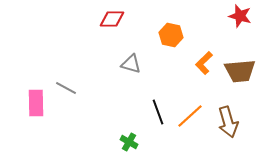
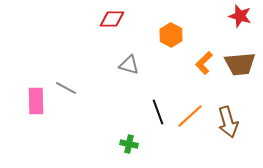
orange hexagon: rotated 15 degrees clockwise
gray triangle: moved 2 px left, 1 px down
brown trapezoid: moved 7 px up
pink rectangle: moved 2 px up
green cross: moved 2 px down; rotated 18 degrees counterclockwise
